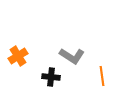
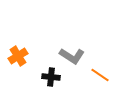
orange line: moved 2 px left, 1 px up; rotated 48 degrees counterclockwise
